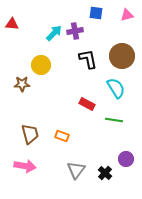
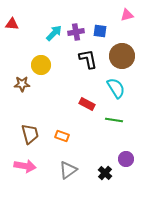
blue square: moved 4 px right, 18 px down
purple cross: moved 1 px right, 1 px down
gray triangle: moved 8 px left; rotated 18 degrees clockwise
